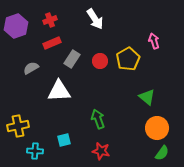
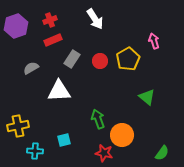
red rectangle: moved 1 px right, 3 px up
orange circle: moved 35 px left, 7 px down
red star: moved 3 px right, 2 px down
